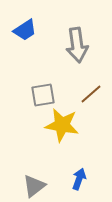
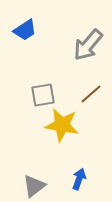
gray arrow: moved 11 px right; rotated 48 degrees clockwise
